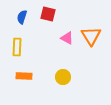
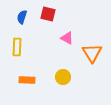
orange triangle: moved 1 px right, 17 px down
orange rectangle: moved 3 px right, 4 px down
